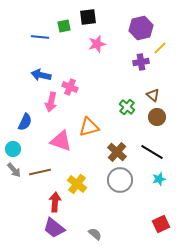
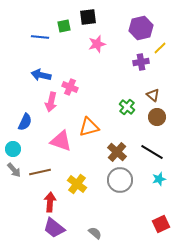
red arrow: moved 5 px left
gray semicircle: moved 1 px up
